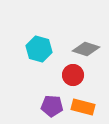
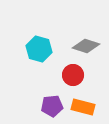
gray diamond: moved 3 px up
purple pentagon: rotated 10 degrees counterclockwise
